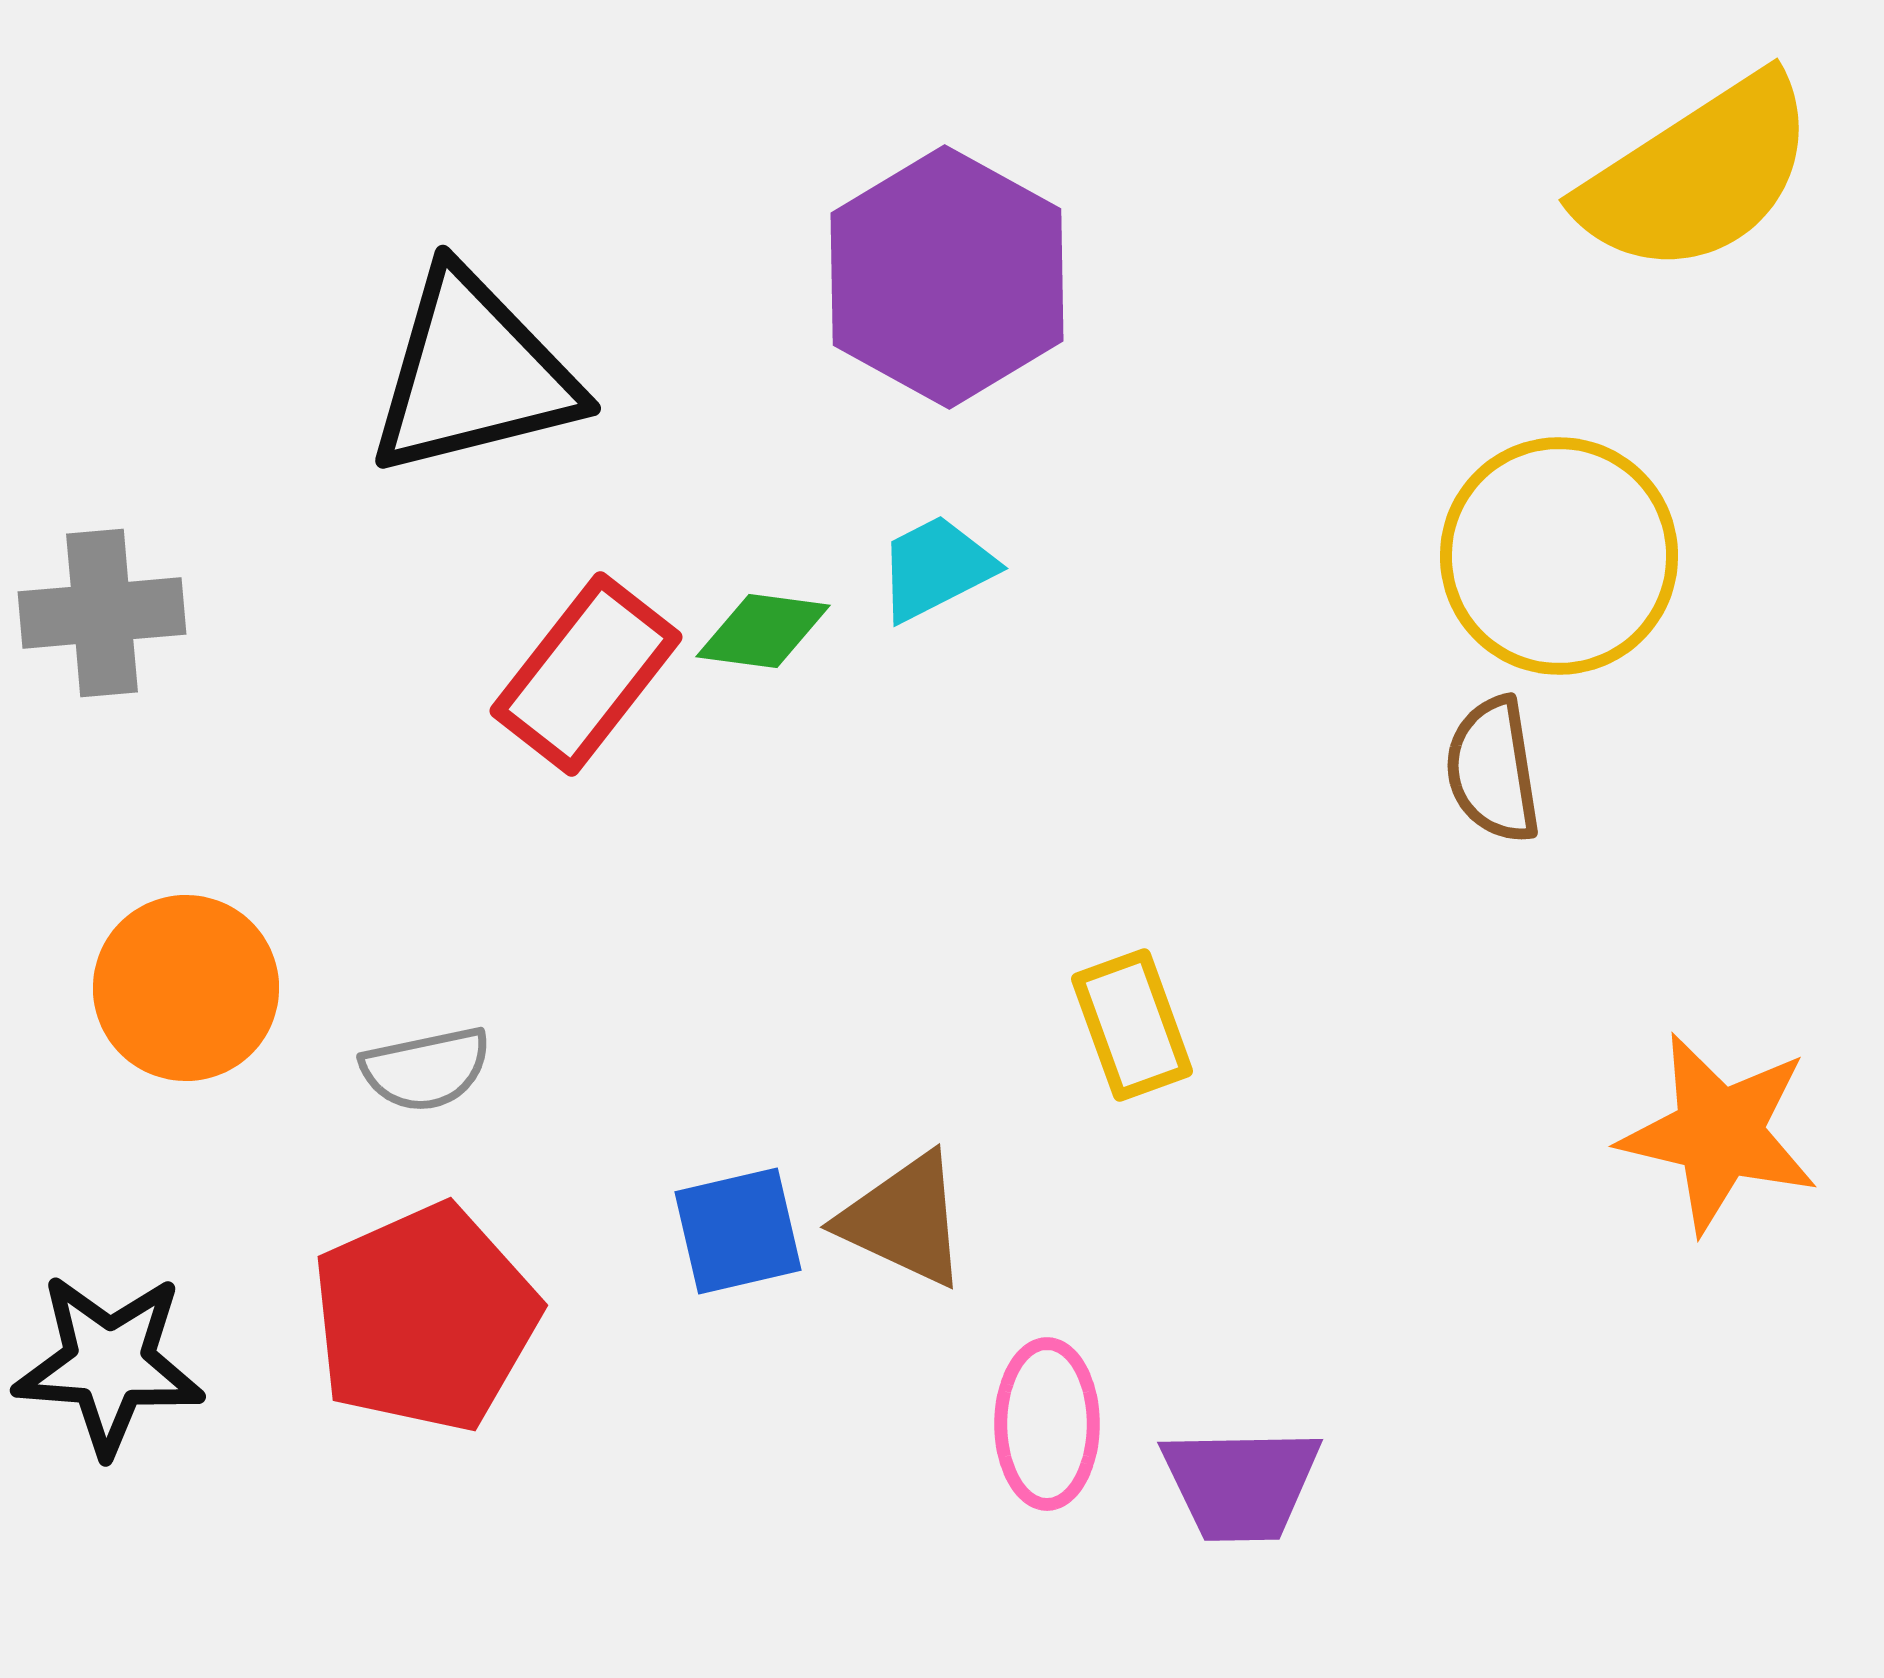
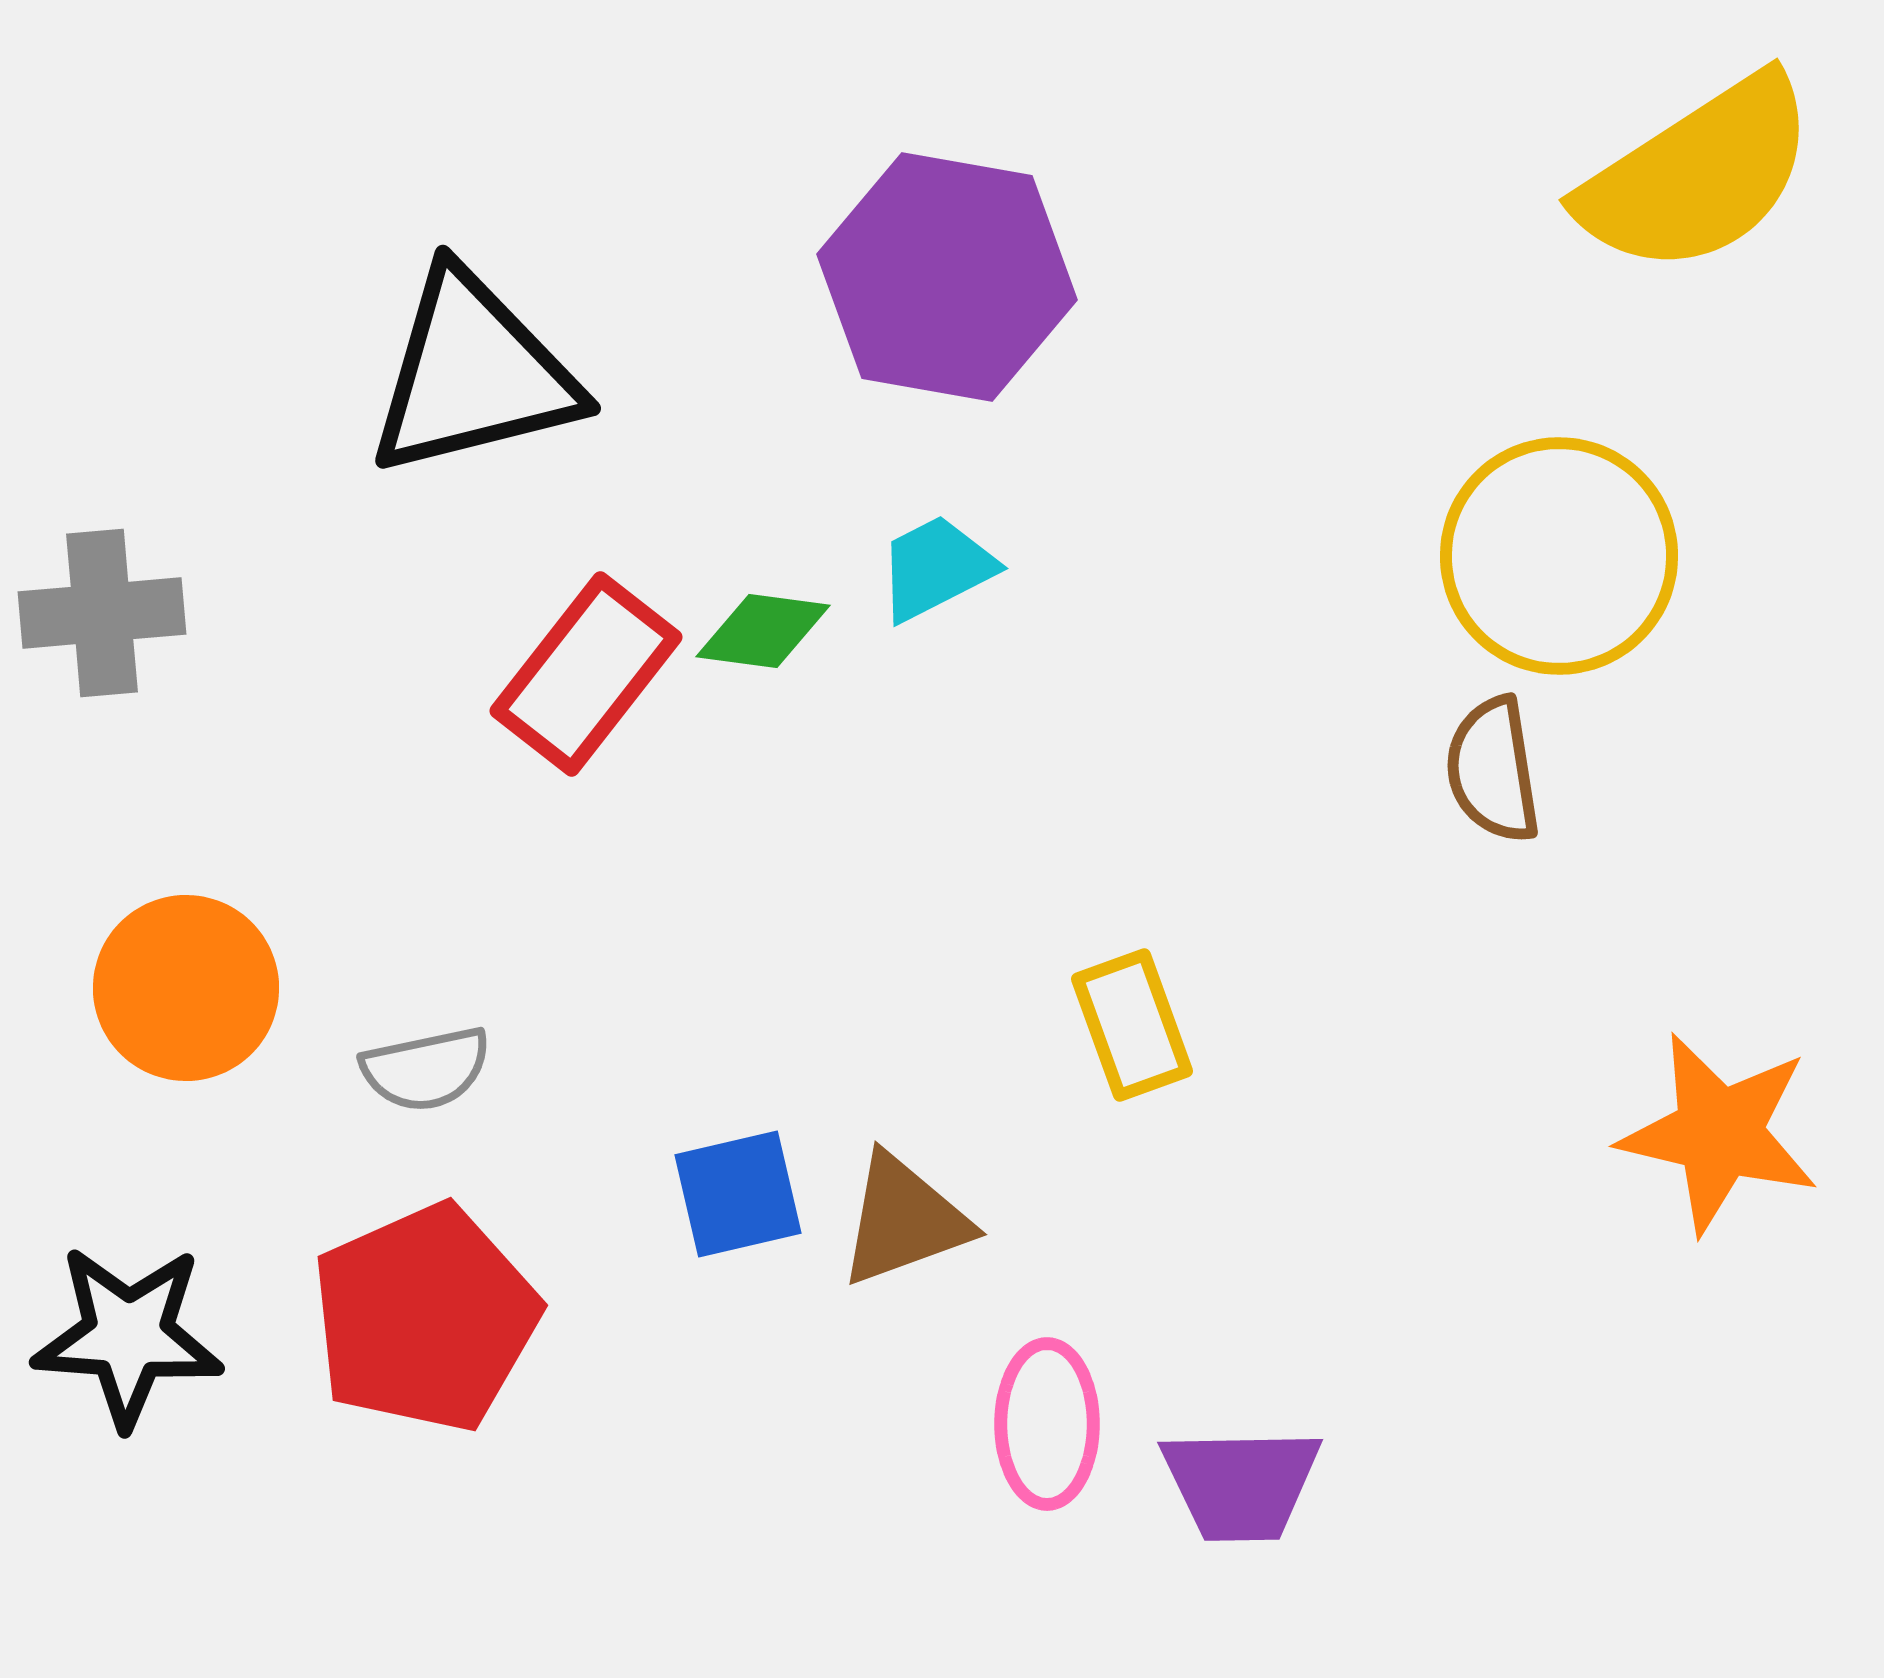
purple hexagon: rotated 19 degrees counterclockwise
brown triangle: rotated 45 degrees counterclockwise
blue square: moved 37 px up
black star: moved 19 px right, 28 px up
